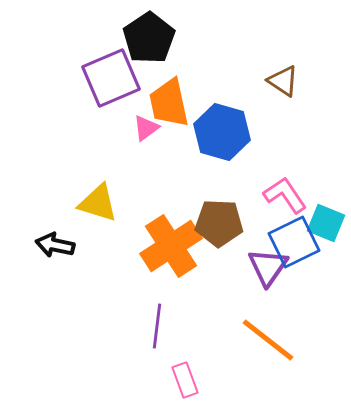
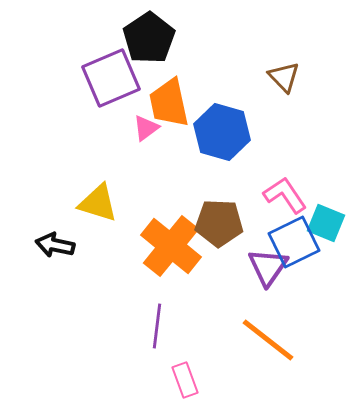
brown triangle: moved 1 px right, 4 px up; rotated 12 degrees clockwise
orange cross: rotated 18 degrees counterclockwise
